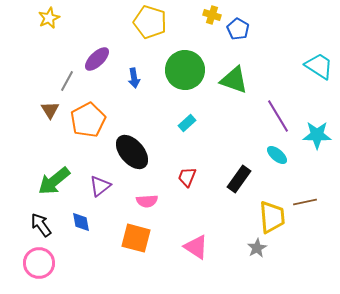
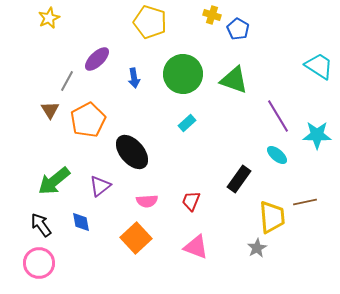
green circle: moved 2 px left, 4 px down
red trapezoid: moved 4 px right, 24 px down
orange square: rotated 32 degrees clockwise
pink triangle: rotated 12 degrees counterclockwise
